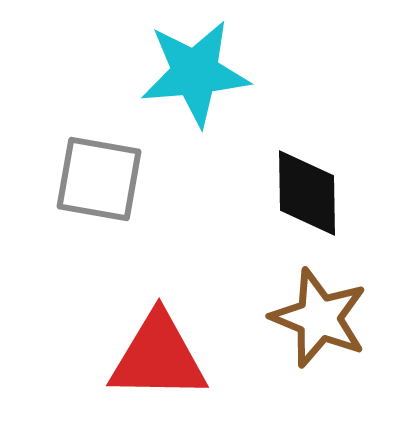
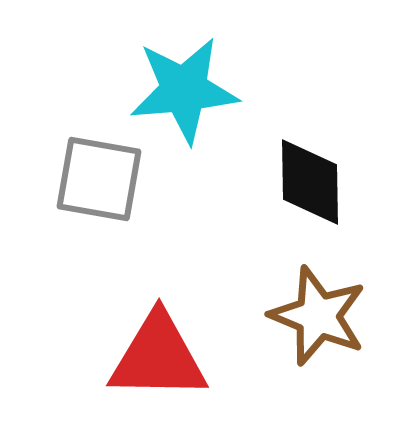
cyan star: moved 11 px left, 17 px down
black diamond: moved 3 px right, 11 px up
brown star: moved 1 px left, 2 px up
